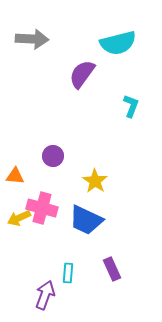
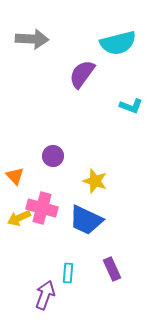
cyan L-shape: rotated 90 degrees clockwise
orange triangle: rotated 42 degrees clockwise
yellow star: rotated 15 degrees counterclockwise
